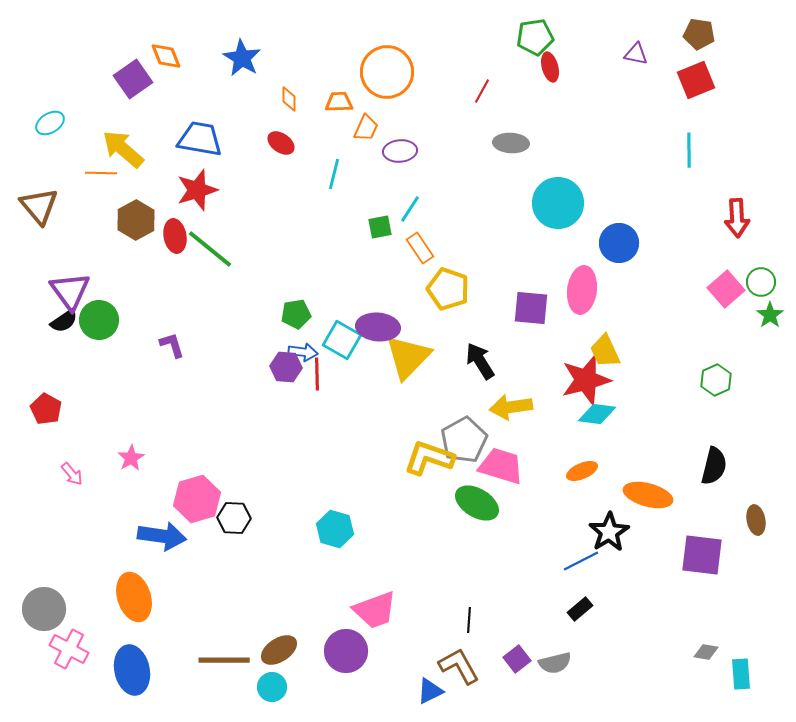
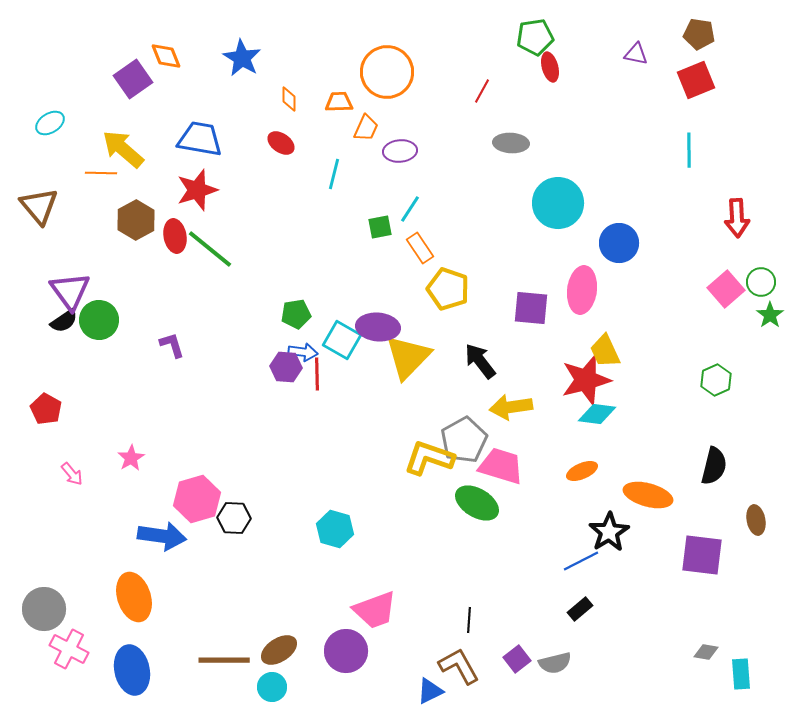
black arrow at (480, 361): rotated 6 degrees counterclockwise
